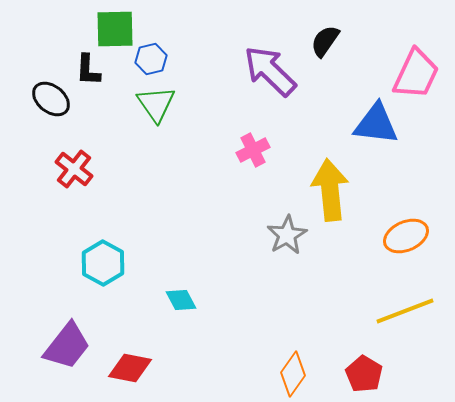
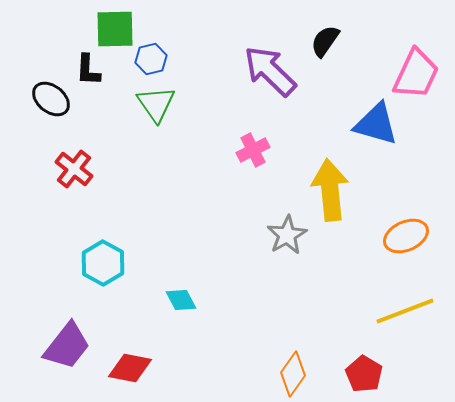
blue triangle: rotated 9 degrees clockwise
